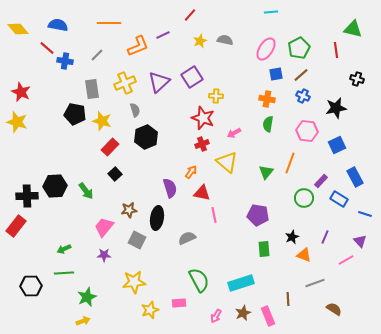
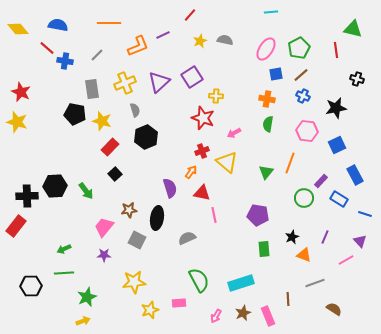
red cross at (202, 144): moved 7 px down
blue rectangle at (355, 177): moved 2 px up
